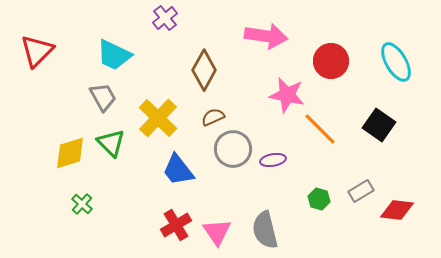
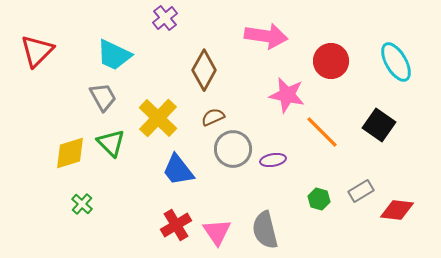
orange line: moved 2 px right, 3 px down
